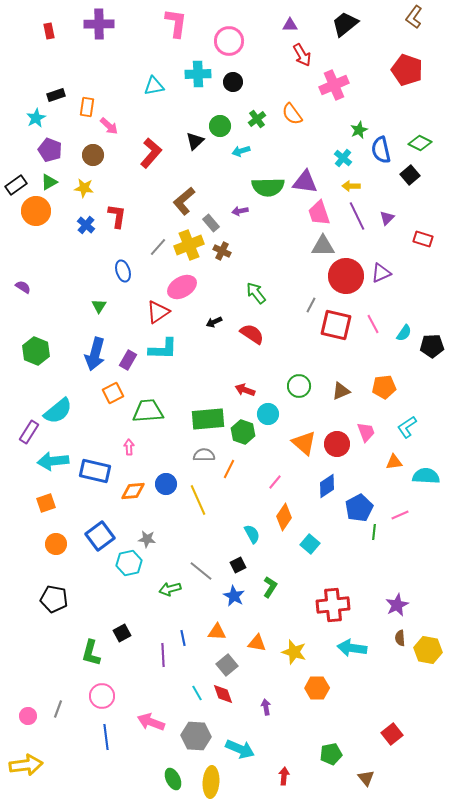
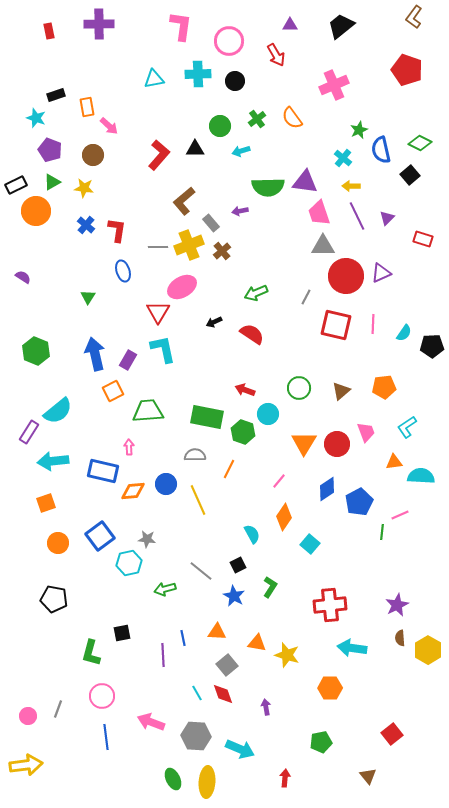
pink L-shape at (176, 23): moved 5 px right, 3 px down
black trapezoid at (345, 24): moved 4 px left, 2 px down
red arrow at (302, 55): moved 26 px left
black circle at (233, 82): moved 2 px right, 1 px up
cyan triangle at (154, 86): moved 7 px up
orange rectangle at (87, 107): rotated 18 degrees counterclockwise
orange semicircle at (292, 114): moved 4 px down
cyan star at (36, 118): rotated 24 degrees counterclockwise
black triangle at (195, 141): moved 8 px down; rotated 42 degrees clockwise
red L-shape at (151, 153): moved 8 px right, 2 px down
green triangle at (49, 182): moved 3 px right
black rectangle at (16, 185): rotated 10 degrees clockwise
red L-shape at (117, 216): moved 14 px down
gray line at (158, 247): rotated 48 degrees clockwise
brown cross at (222, 251): rotated 24 degrees clockwise
purple semicircle at (23, 287): moved 10 px up
green arrow at (256, 293): rotated 75 degrees counterclockwise
gray line at (311, 305): moved 5 px left, 8 px up
green triangle at (99, 306): moved 11 px left, 9 px up
red triangle at (158, 312): rotated 25 degrees counterclockwise
pink line at (373, 324): rotated 30 degrees clockwise
cyan L-shape at (163, 349): rotated 104 degrees counterclockwise
blue arrow at (95, 354): rotated 152 degrees clockwise
green circle at (299, 386): moved 2 px down
brown triangle at (341, 391): rotated 18 degrees counterclockwise
orange square at (113, 393): moved 2 px up
green rectangle at (208, 419): moved 1 px left, 2 px up; rotated 16 degrees clockwise
orange triangle at (304, 443): rotated 20 degrees clockwise
gray semicircle at (204, 455): moved 9 px left
blue rectangle at (95, 471): moved 8 px right
cyan semicircle at (426, 476): moved 5 px left
pink line at (275, 482): moved 4 px right, 1 px up
blue diamond at (327, 486): moved 3 px down
blue pentagon at (359, 508): moved 6 px up
green line at (374, 532): moved 8 px right
orange circle at (56, 544): moved 2 px right, 1 px up
green arrow at (170, 589): moved 5 px left
red cross at (333, 605): moved 3 px left
black square at (122, 633): rotated 18 degrees clockwise
yellow hexagon at (428, 650): rotated 20 degrees clockwise
yellow star at (294, 652): moved 7 px left, 3 px down
orange hexagon at (317, 688): moved 13 px right
green pentagon at (331, 754): moved 10 px left, 12 px up
red arrow at (284, 776): moved 1 px right, 2 px down
brown triangle at (366, 778): moved 2 px right, 2 px up
yellow ellipse at (211, 782): moved 4 px left
